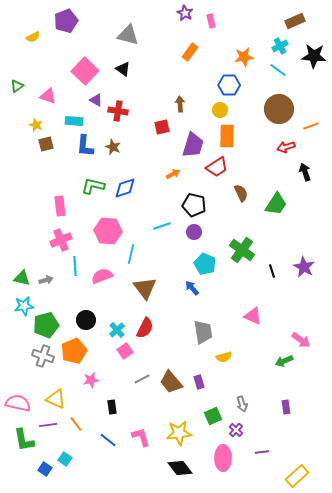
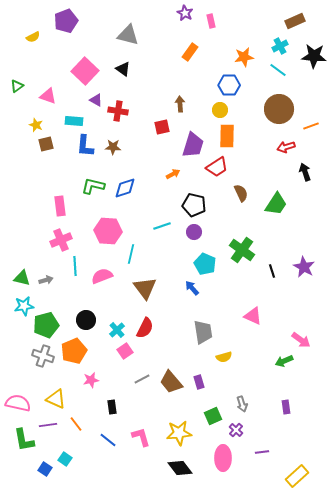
brown star at (113, 147): rotated 21 degrees counterclockwise
